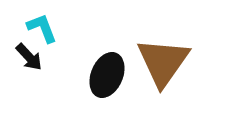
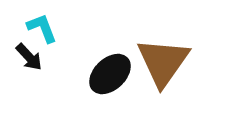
black ellipse: moved 3 px right, 1 px up; rotated 24 degrees clockwise
